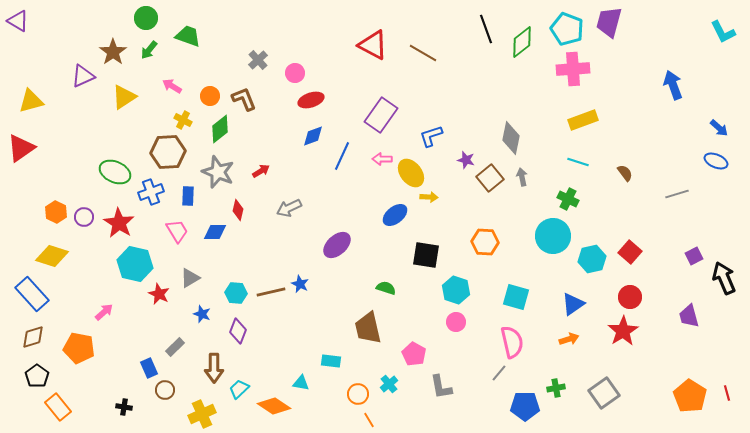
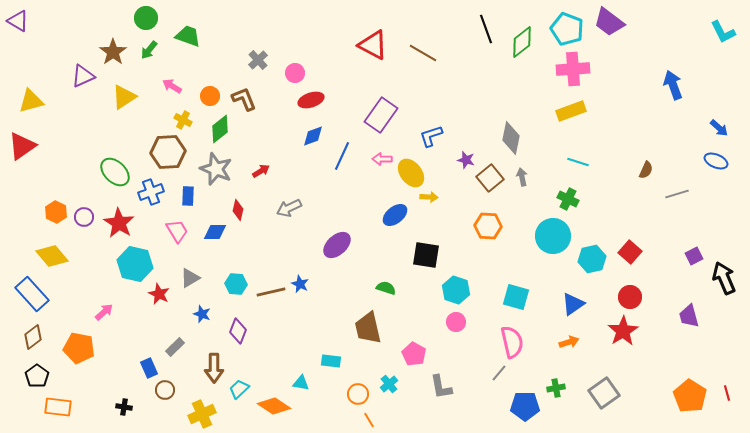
purple trapezoid at (609, 22): rotated 68 degrees counterclockwise
yellow rectangle at (583, 120): moved 12 px left, 9 px up
red triangle at (21, 148): moved 1 px right, 2 px up
green ellipse at (115, 172): rotated 20 degrees clockwise
gray star at (218, 172): moved 2 px left, 3 px up
brown semicircle at (625, 173): moved 21 px right, 3 px up; rotated 60 degrees clockwise
orange hexagon at (485, 242): moved 3 px right, 16 px up
yellow diamond at (52, 256): rotated 32 degrees clockwise
cyan hexagon at (236, 293): moved 9 px up
brown diamond at (33, 337): rotated 20 degrees counterclockwise
orange arrow at (569, 339): moved 3 px down
orange rectangle at (58, 407): rotated 44 degrees counterclockwise
